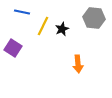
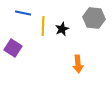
blue line: moved 1 px right, 1 px down
yellow line: rotated 24 degrees counterclockwise
